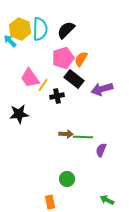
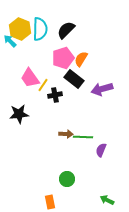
black cross: moved 2 px left, 1 px up
